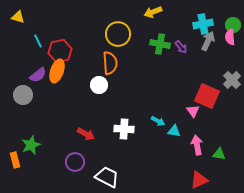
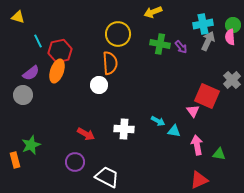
purple semicircle: moved 7 px left, 2 px up
